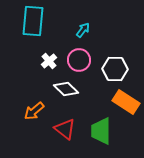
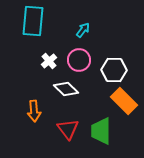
white hexagon: moved 1 px left, 1 px down
orange rectangle: moved 2 px left, 1 px up; rotated 12 degrees clockwise
orange arrow: rotated 55 degrees counterclockwise
red triangle: moved 3 px right; rotated 15 degrees clockwise
